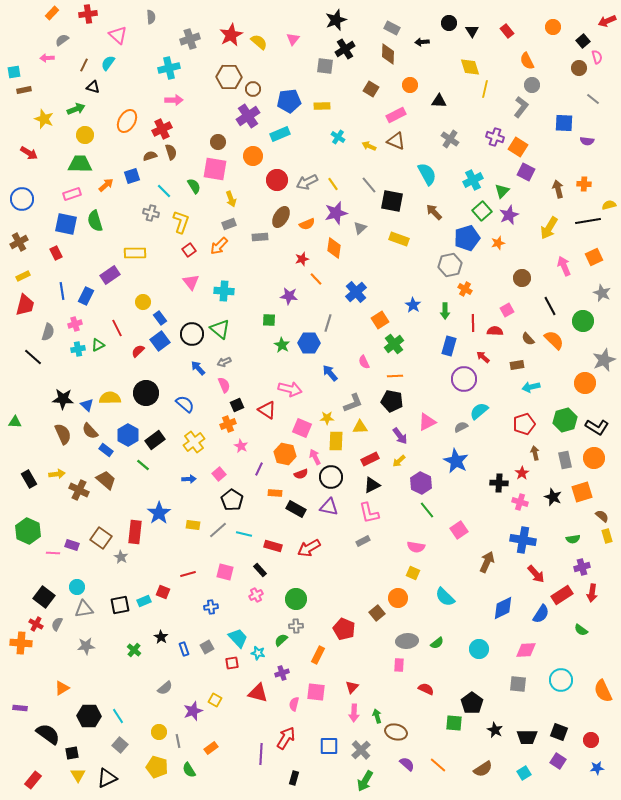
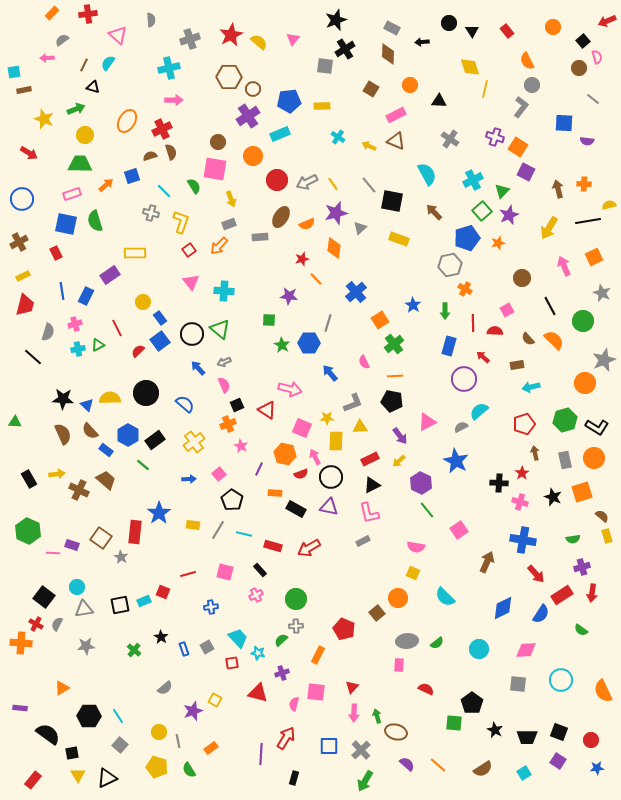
gray semicircle at (151, 17): moved 3 px down
gray line at (218, 530): rotated 18 degrees counterclockwise
